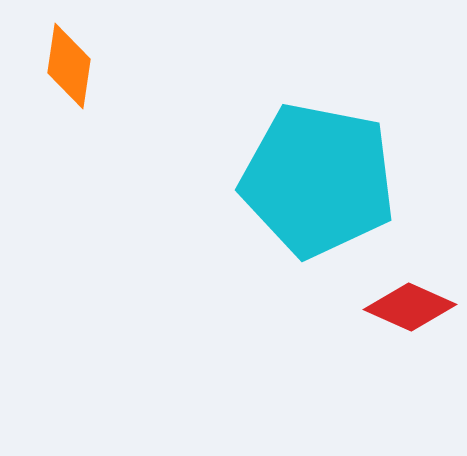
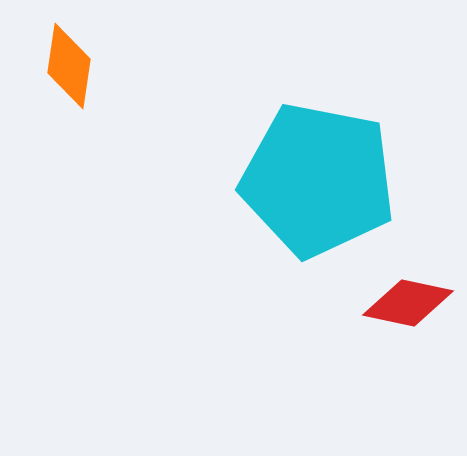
red diamond: moved 2 px left, 4 px up; rotated 12 degrees counterclockwise
